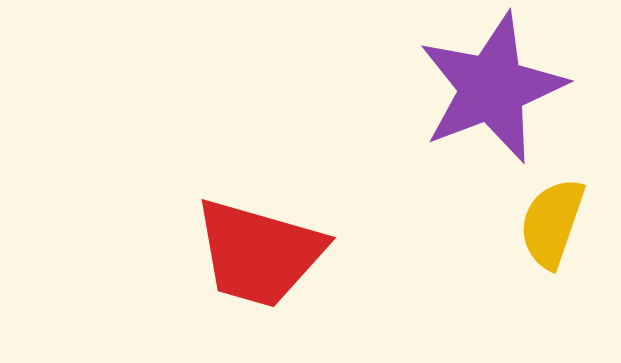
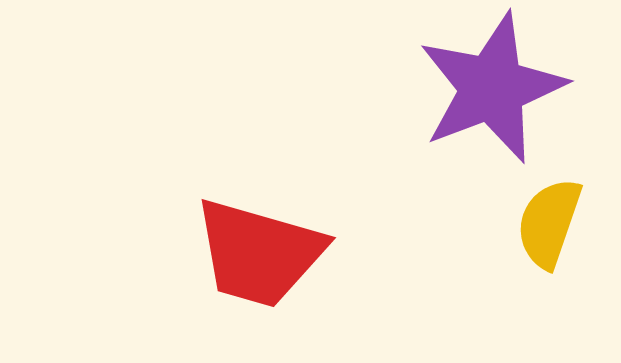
yellow semicircle: moved 3 px left
